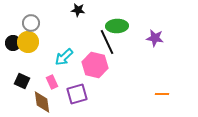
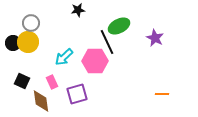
black star: rotated 16 degrees counterclockwise
green ellipse: moved 2 px right; rotated 25 degrees counterclockwise
purple star: rotated 18 degrees clockwise
pink hexagon: moved 4 px up; rotated 15 degrees counterclockwise
brown diamond: moved 1 px left, 1 px up
